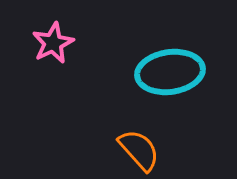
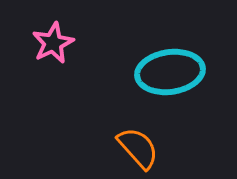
orange semicircle: moved 1 px left, 2 px up
